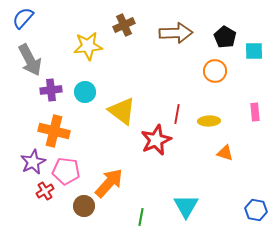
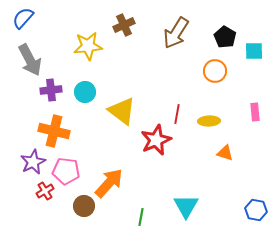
brown arrow: rotated 124 degrees clockwise
